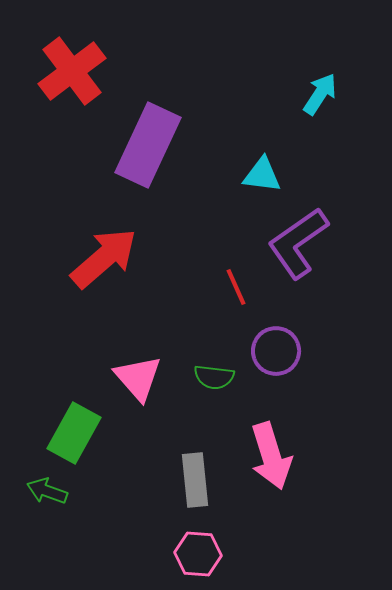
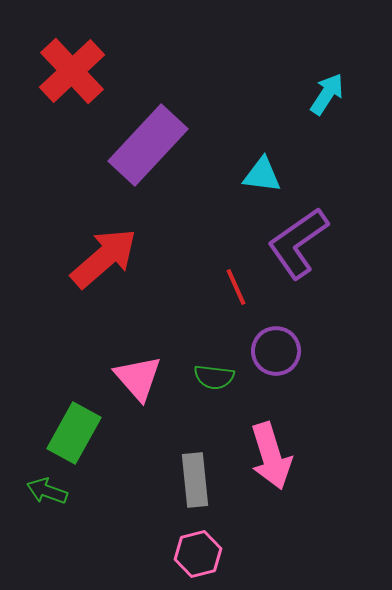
red cross: rotated 6 degrees counterclockwise
cyan arrow: moved 7 px right
purple rectangle: rotated 18 degrees clockwise
pink hexagon: rotated 18 degrees counterclockwise
